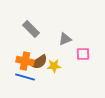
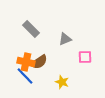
pink square: moved 2 px right, 3 px down
orange cross: moved 1 px right, 1 px down
yellow star: moved 8 px right, 16 px down; rotated 24 degrees clockwise
blue line: moved 1 px up; rotated 30 degrees clockwise
